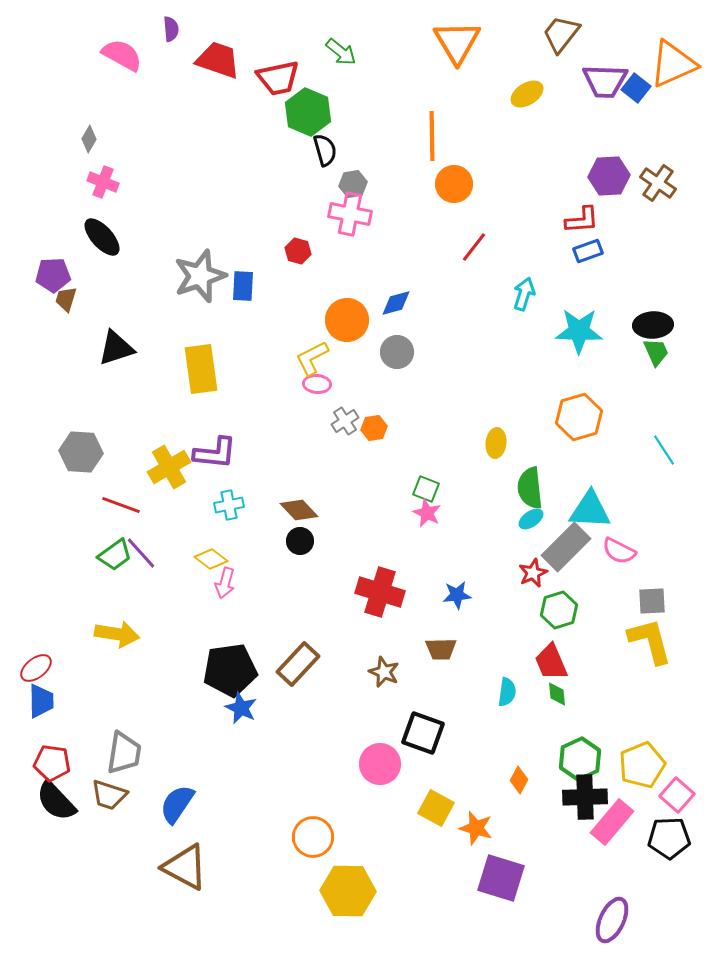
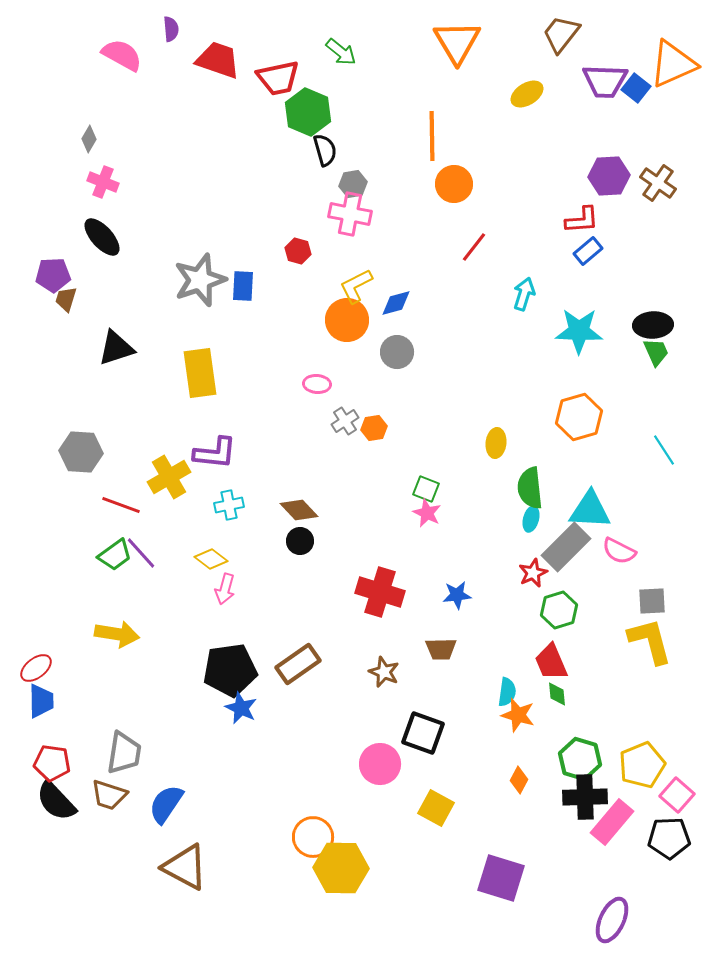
blue rectangle at (588, 251): rotated 20 degrees counterclockwise
gray star at (200, 276): moved 4 px down
yellow L-shape at (312, 358): moved 44 px right, 72 px up
yellow rectangle at (201, 369): moved 1 px left, 4 px down
yellow cross at (169, 467): moved 10 px down
cyan ellipse at (531, 519): rotated 40 degrees counterclockwise
pink arrow at (225, 583): moved 6 px down
brown rectangle at (298, 664): rotated 12 degrees clockwise
green hexagon at (580, 759): rotated 18 degrees counterclockwise
blue semicircle at (177, 804): moved 11 px left
orange star at (476, 828): moved 42 px right, 113 px up
yellow hexagon at (348, 891): moved 7 px left, 23 px up
